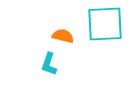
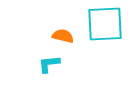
cyan L-shape: rotated 65 degrees clockwise
